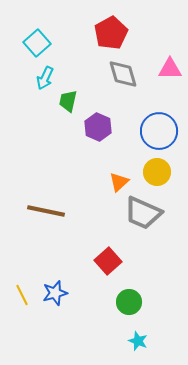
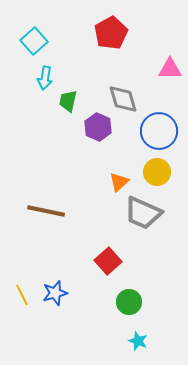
cyan square: moved 3 px left, 2 px up
gray diamond: moved 25 px down
cyan arrow: rotated 15 degrees counterclockwise
